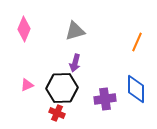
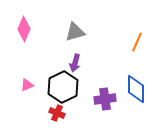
gray triangle: moved 1 px down
black hexagon: moved 1 px right, 1 px up; rotated 24 degrees counterclockwise
